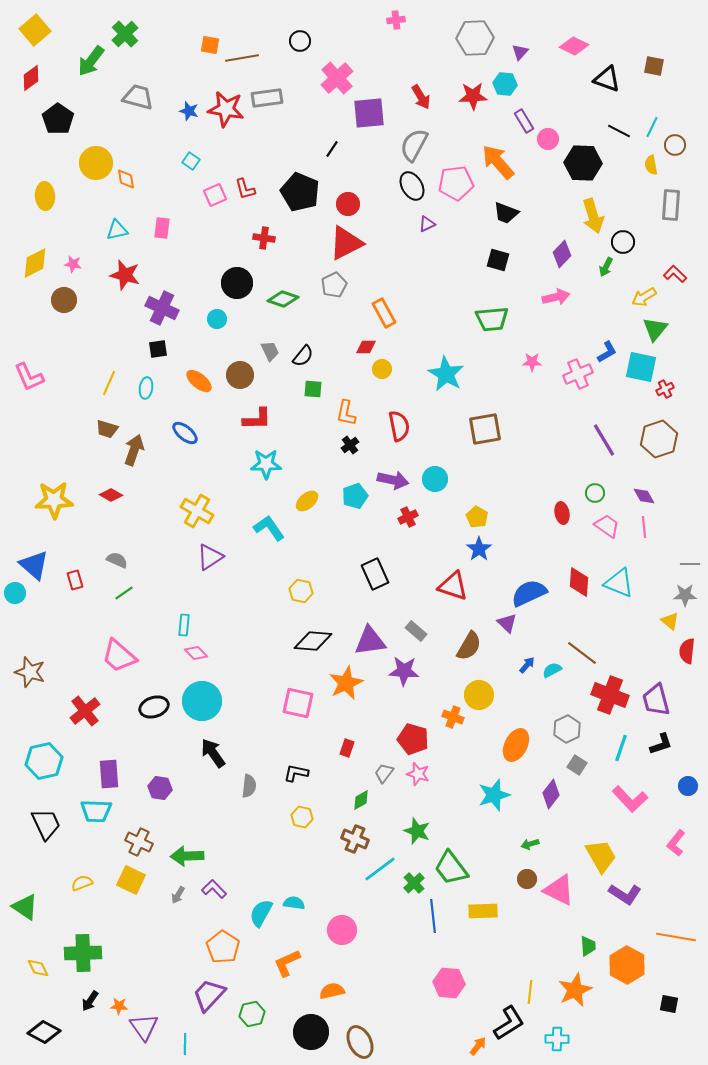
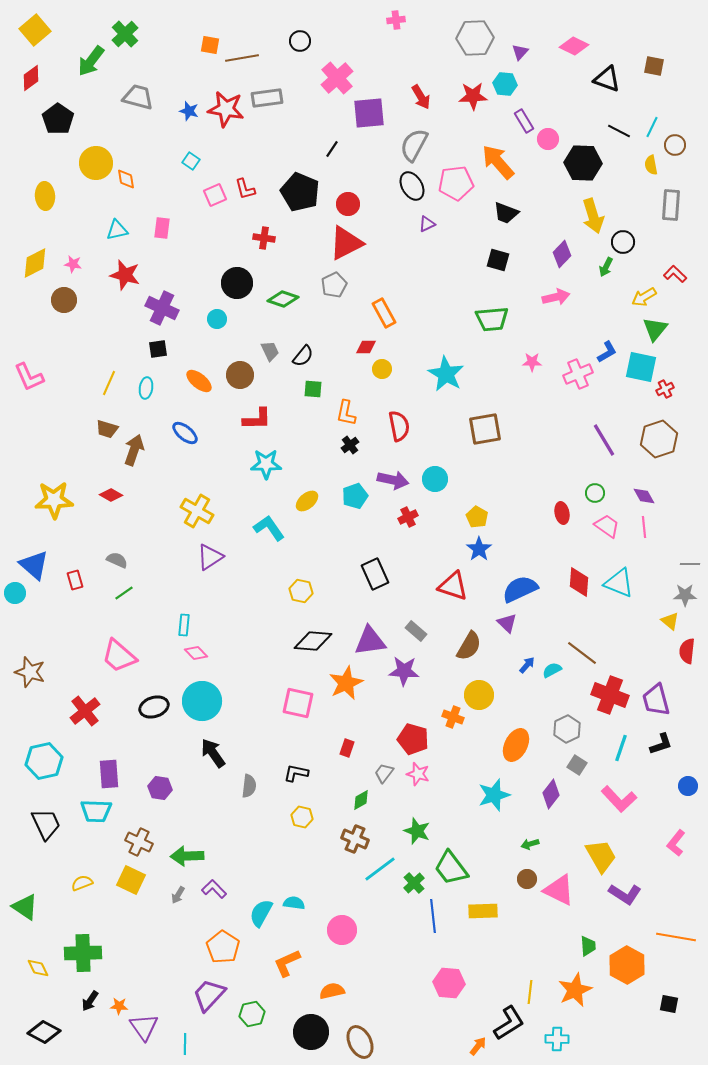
blue semicircle at (529, 593): moved 9 px left, 4 px up
pink L-shape at (630, 799): moved 11 px left
